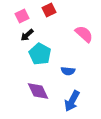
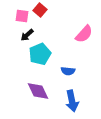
red square: moved 9 px left; rotated 24 degrees counterclockwise
pink square: rotated 32 degrees clockwise
pink semicircle: rotated 90 degrees clockwise
cyan pentagon: rotated 20 degrees clockwise
blue arrow: rotated 40 degrees counterclockwise
